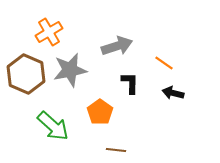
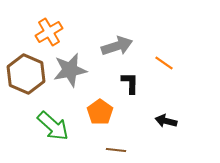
black arrow: moved 7 px left, 28 px down
